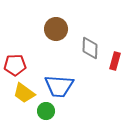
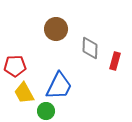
red pentagon: moved 1 px down
blue trapezoid: rotated 68 degrees counterclockwise
yellow trapezoid: rotated 25 degrees clockwise
